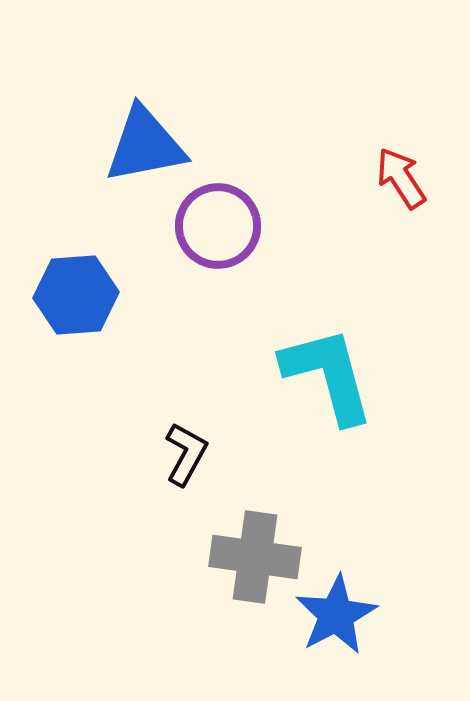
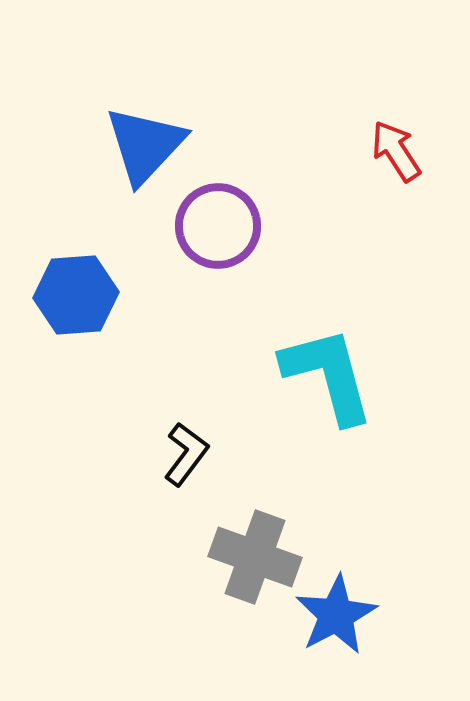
blue triangle: rotated 36 degrees counterclockwise
red arrow: moved 5 px left, 27 px up
black L-shape: rotated 8 degrees clockwise
gray cross: rotated 12 degrees clockwise
